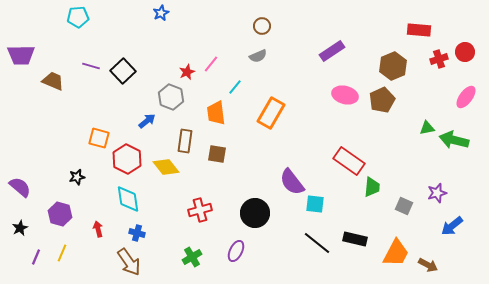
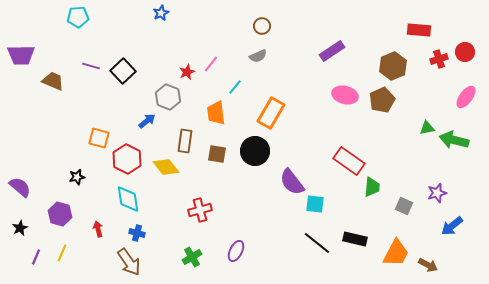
gray hexagon at (171, 97): moved 3 px left
black circle at (255, 213): moved 62 px up
